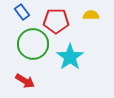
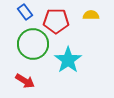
blue rectangle: moved 3 px right
cyan star: moved 2 px left, 3 px down
